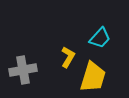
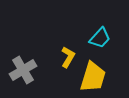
gray cross: rotated 20 degrees counterclockwise
